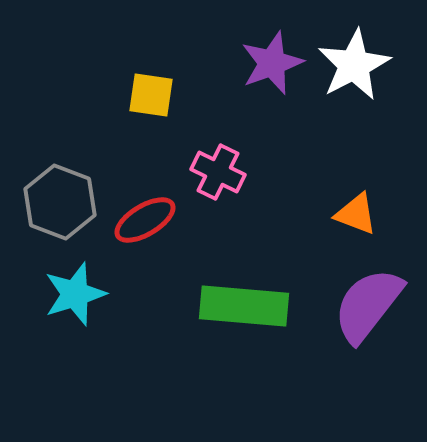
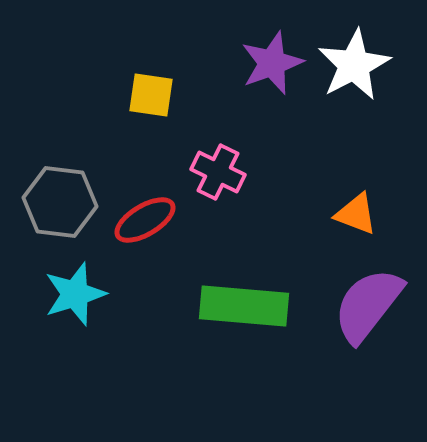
gray hexagon: rotated 14 degrees counterclockwise
